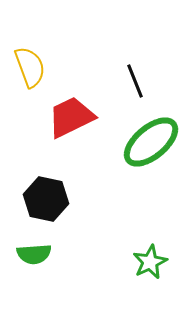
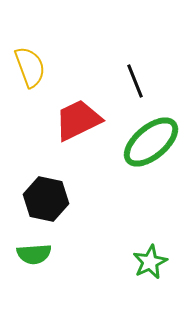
red trapezoid: moved 7 px right, 3 px down
